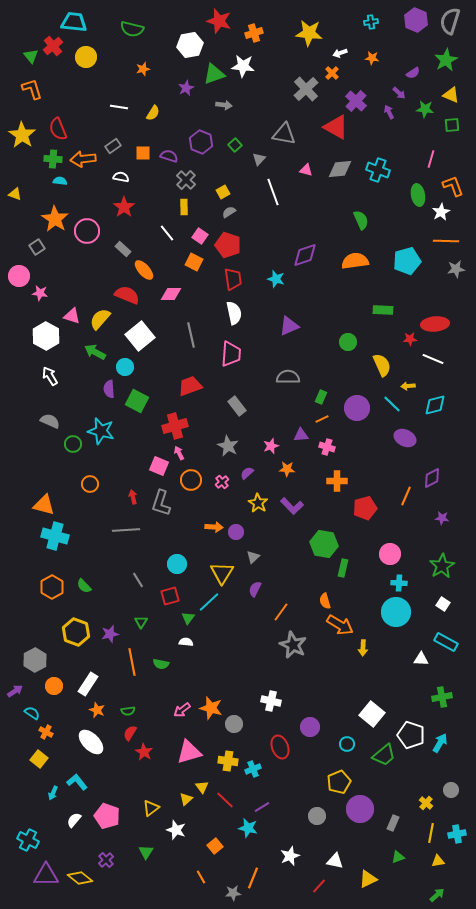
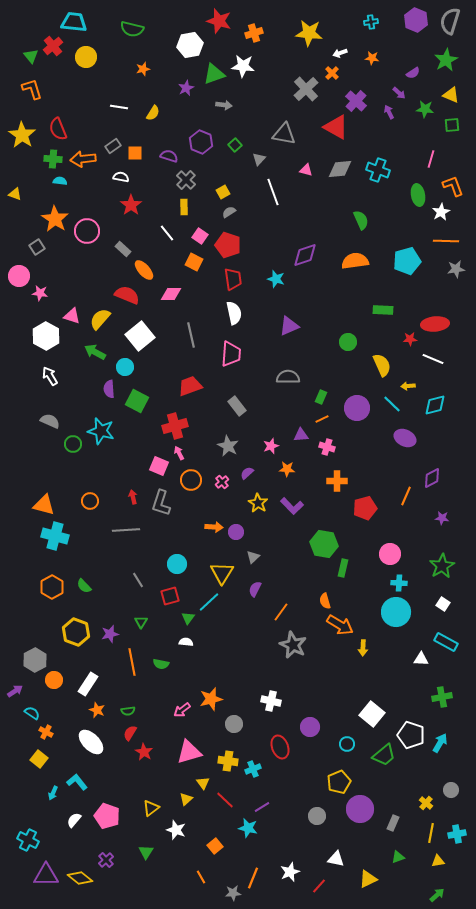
orange square at (143, 153): moved 8 px left
red star at (124, 207): moved 7 px right, 2 px up
orange circle at (90, 484): moved 17 px down
orange circle at (54, 686): moved 6 px up
orange star at (211, 708): moved 9 px up; rotated 30 degrees counterclockwise
yellow triangle at (202, 787): moved 1 px right, 4 px up
white star at (290, 856): moved 16 px down
white triangle at (335, 861): moved 1 px right, 2 px up
